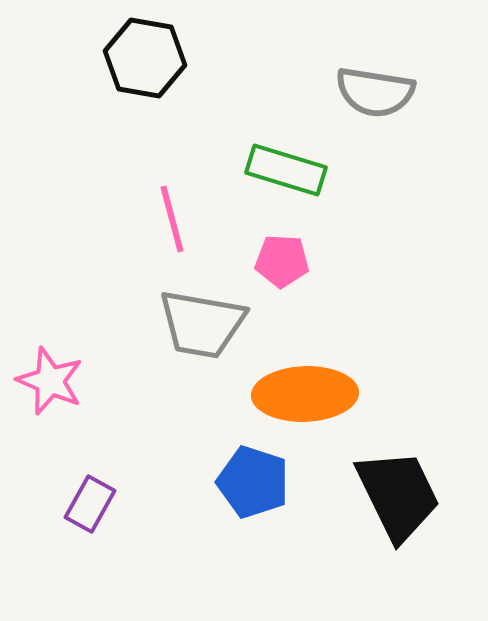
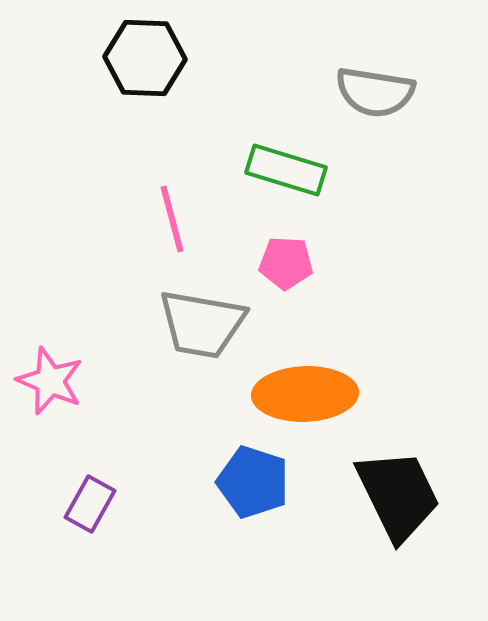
black hexagon: rotated 8 degrees counterclockwise
pink pentagon: moved 4 px right, 2 px down
